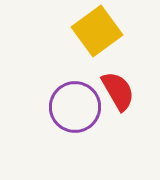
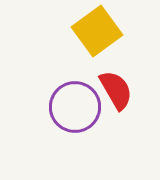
red semicircle: moved 2 px left, 1 px up
